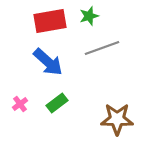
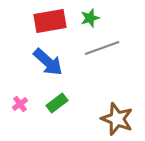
green star: moved 1 px right, 2 px down
brown star: rotated 20 degrees clockwise
